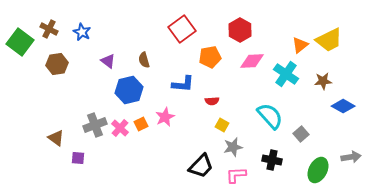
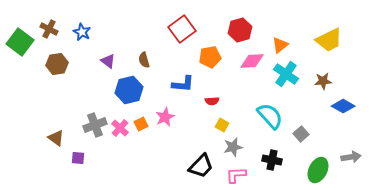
red hexagon: rotated 15 degrees clockwise
orange triangle: moved 20 px left
